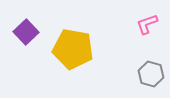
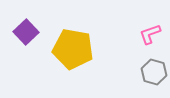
pink L-shape: moved 3 px right, 10 px down
gray hexagon: moved 3 px right, 2 px up
